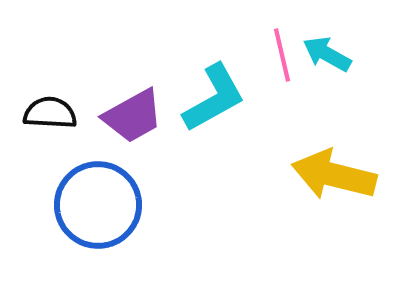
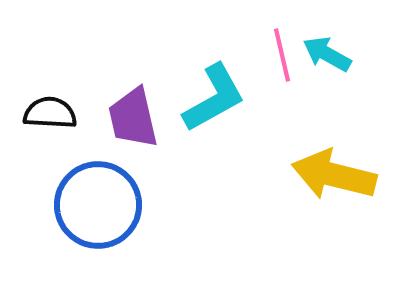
purple trapezoid: moved 2 px down; rotated 106 degrees clockwise
